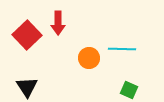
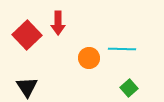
green square: moved 2 px up; rotated 24 degrees clockwise
